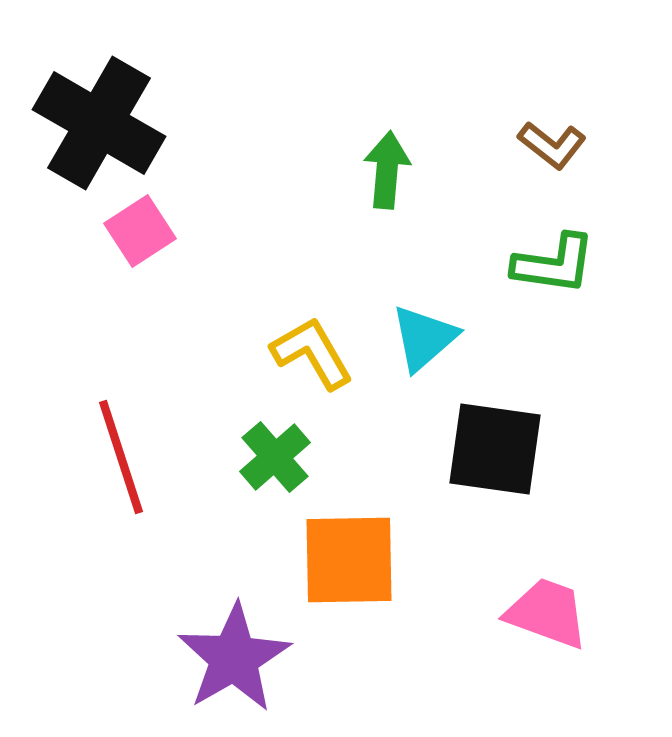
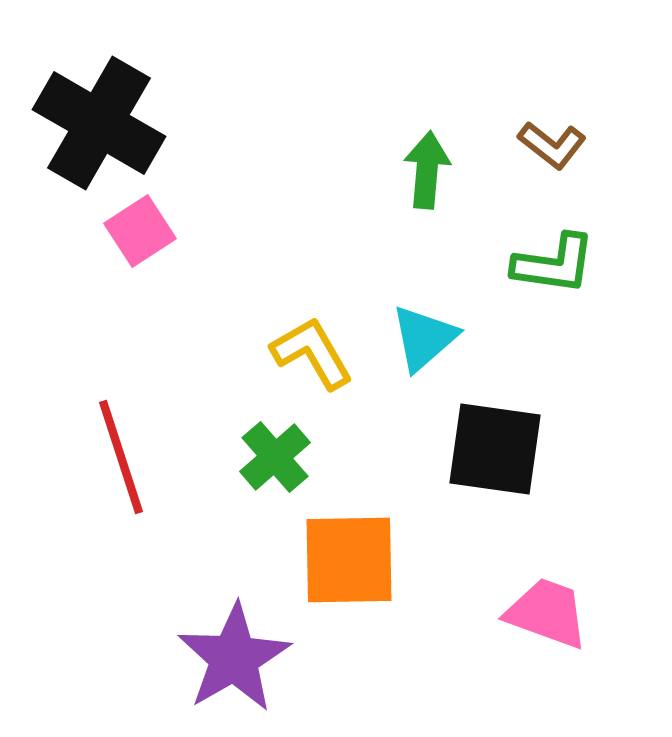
green arrow: moved 40 px right
